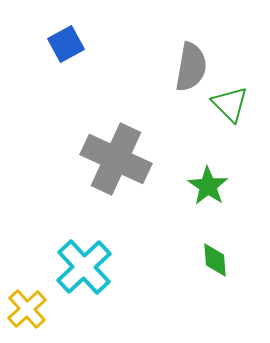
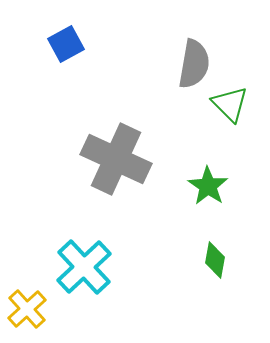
gray semicircle: moved 3 px right, 3 px up
green diamond: rotated 15 degrees clockwise
